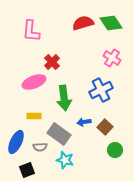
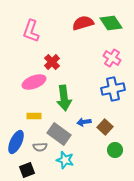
pink L-shape: rotated 15 degrees clockwise
blue cross: moved 12 px right, 1 px up; rotated 15 degrees clockwise
